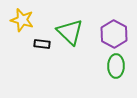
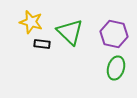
yellow star: moved 9 px right, 2 px down
purple hexagon: rotated 16 degrees counterclockwise
green ellipse: moved 2 px down; rotated 15 degrees clockwise
